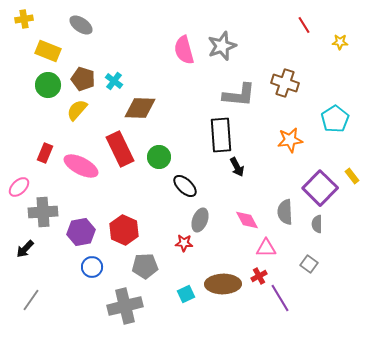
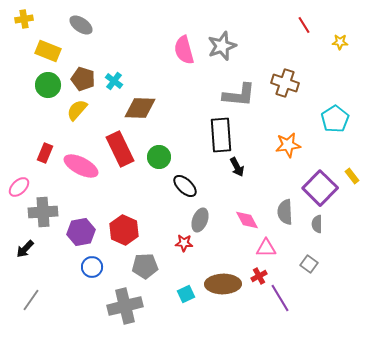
orange star at (290, 140): moved 2 px left, 5 px down
